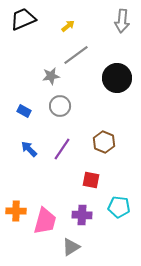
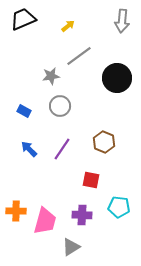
gray line: moved 3 px right, 1 px down
